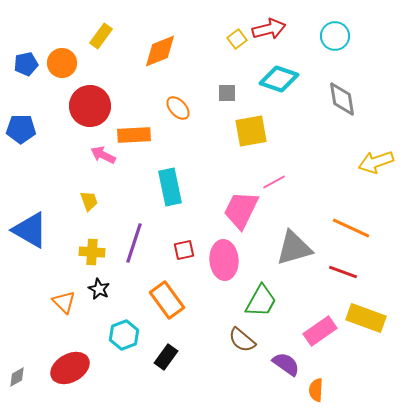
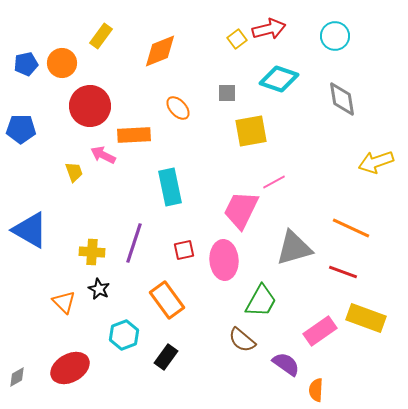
yellow trapezoid at (89, 201): moved 15 px left, 29 px up
